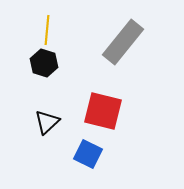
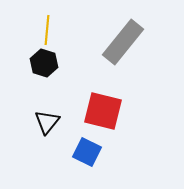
black triangle: rotated 8 degrees counterclockwise
blue square: moved 1 px left, 2 px up
